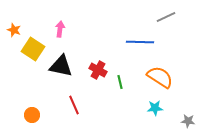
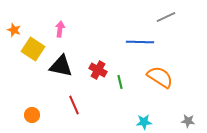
cyan star: moved 11 px left, 14 px down
